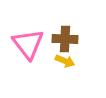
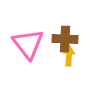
yellow arrow: moved 4 px right, 5 px up; rotated 108 degrees counterclockwise
